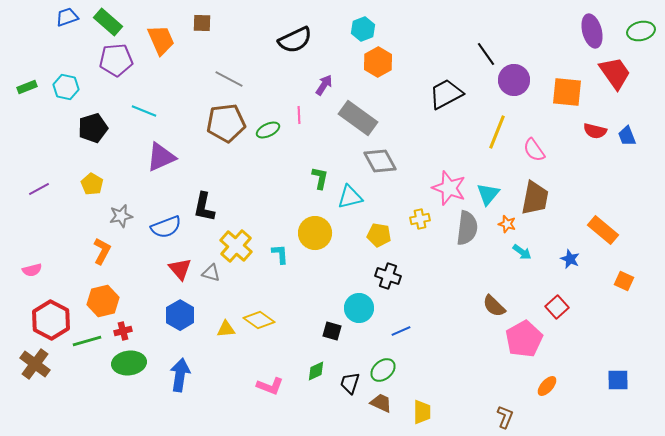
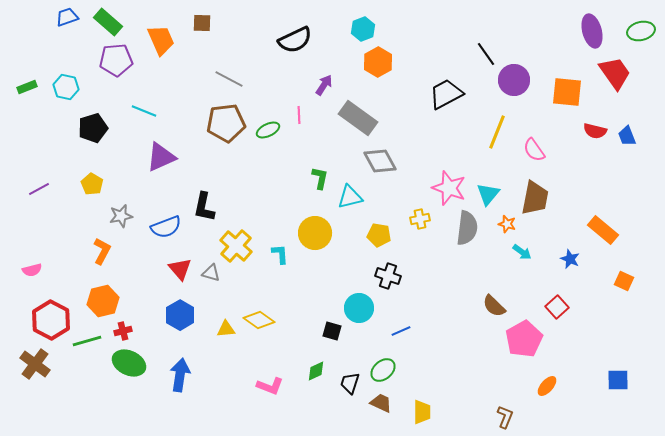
green ellipse at (129, 363): rotated 32 degrees clockwise
